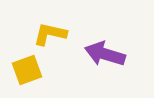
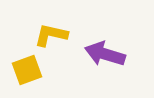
yellow L-shape: moved 1 px right, 1 px down
